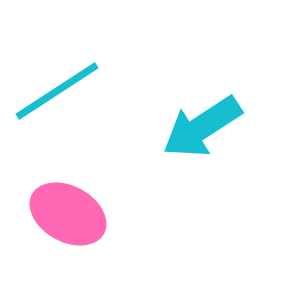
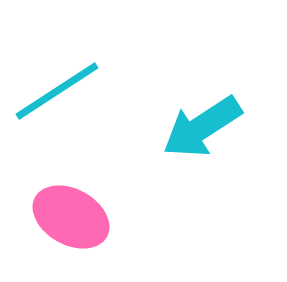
pink ellipse: moved 3 px right, 3 px down
